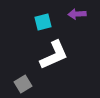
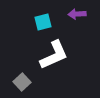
gray square: moved 1 px left, 2 px up; rotated 12 degrees counterclockwise
